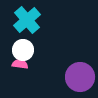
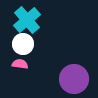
white circle: moved 6 px up
purple circle: moved 6 px left, 2 px down
